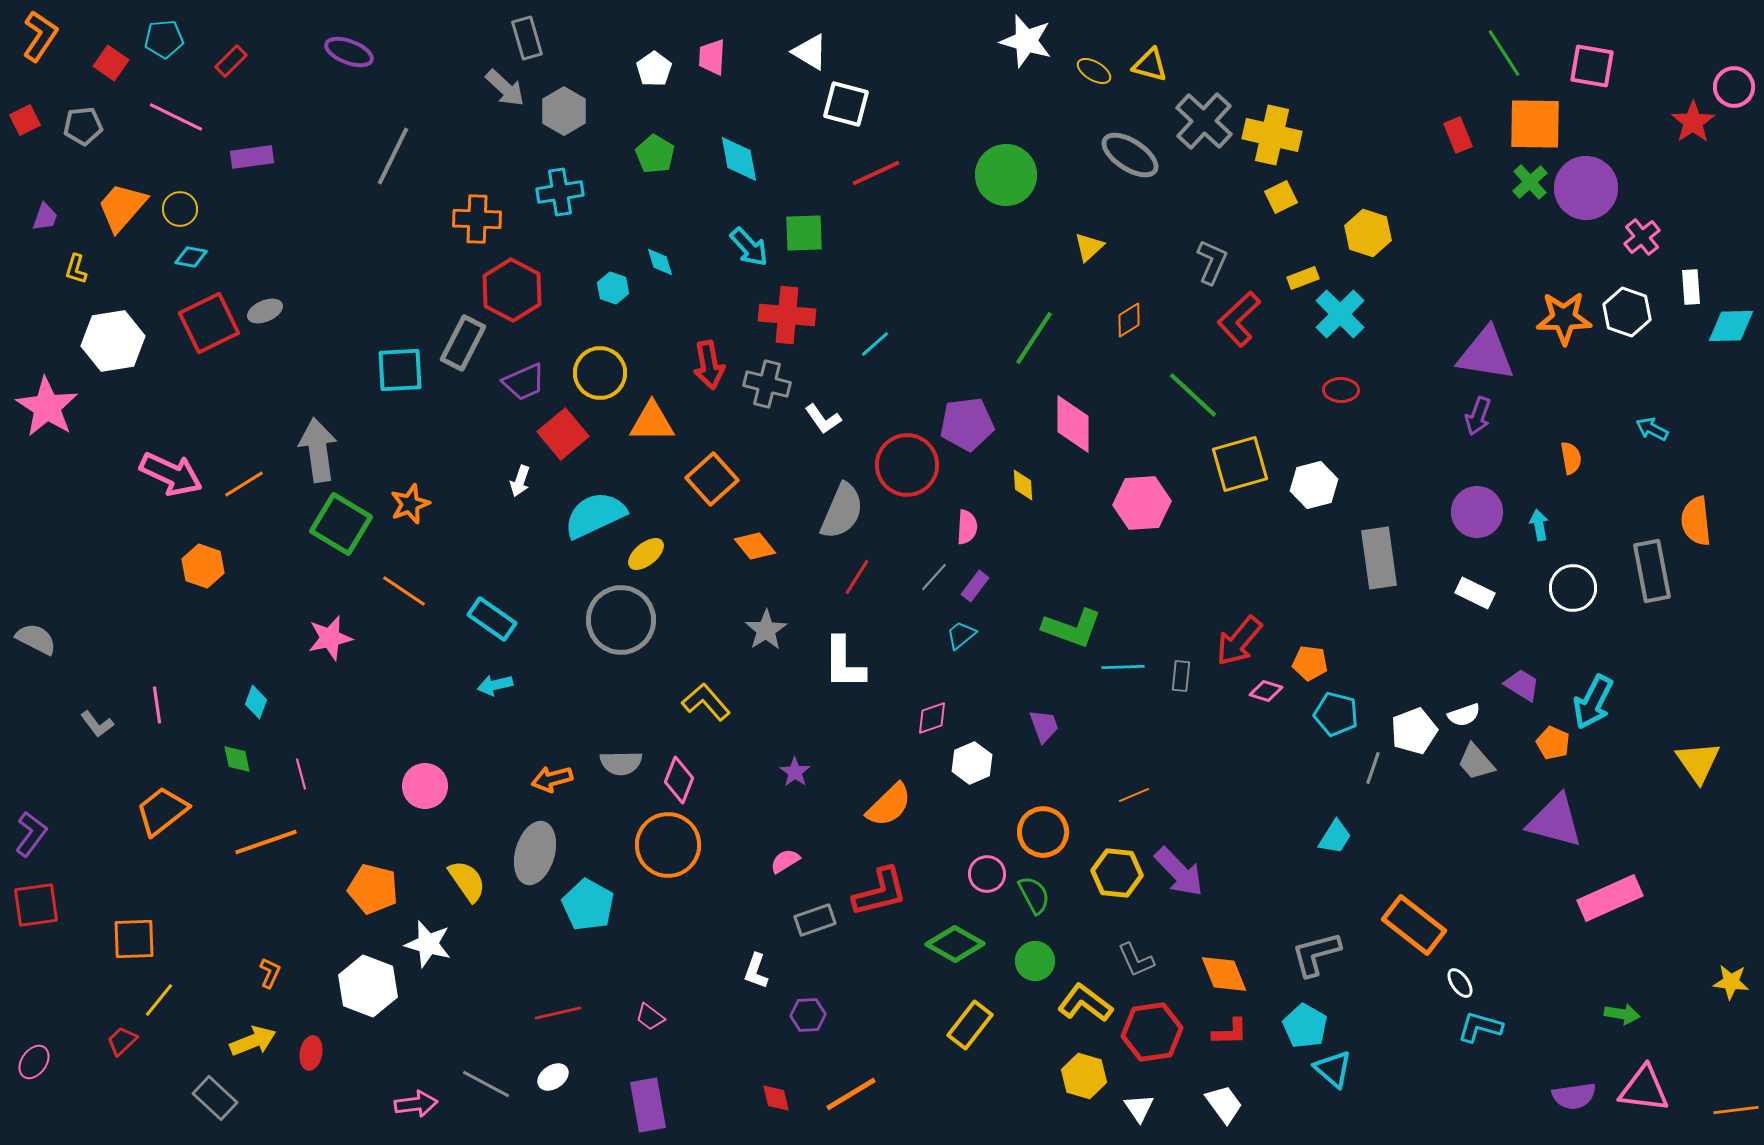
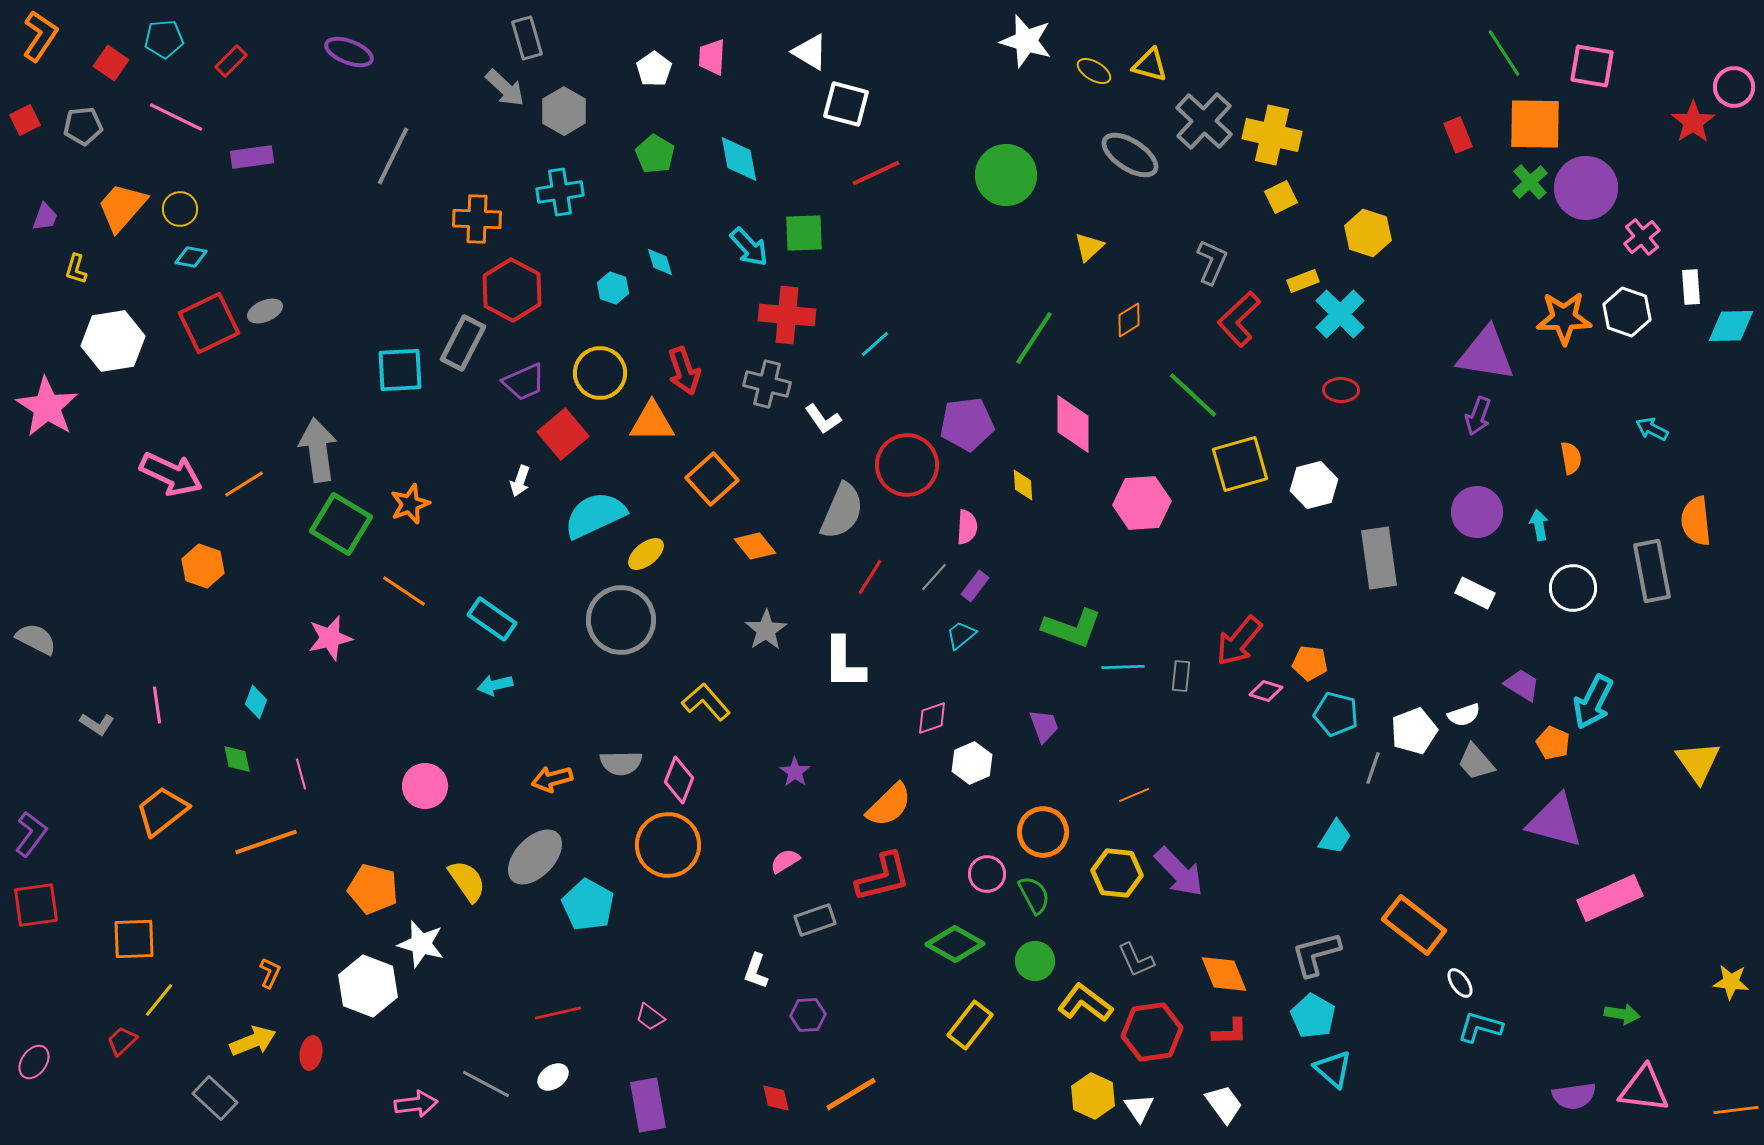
yellow rectangle at (1303, 278): moved 3 px down
red arrow at (709, 365): moved 25 px left, 6 px down; rotated 9 degrees counterclockwise
red line at (857, 577): moved 13 px right
gray L-shape at (97, 724): rotated 20 degrees counterclockwise
gray ellipse at (535, 853): moved 4 px down; rotated 28 degrees clockwise
red L-shape at (880, 892): moved 3 px right, 15 px up
white star at (428, 944): moved 7 px left
cyan pentagon at (1305, 1026): moved 8 px right, 10 px up
yellow hexagon at (1084, 1076): moved 9 px right, 20 px down; rotated 9 degrees clockwise
